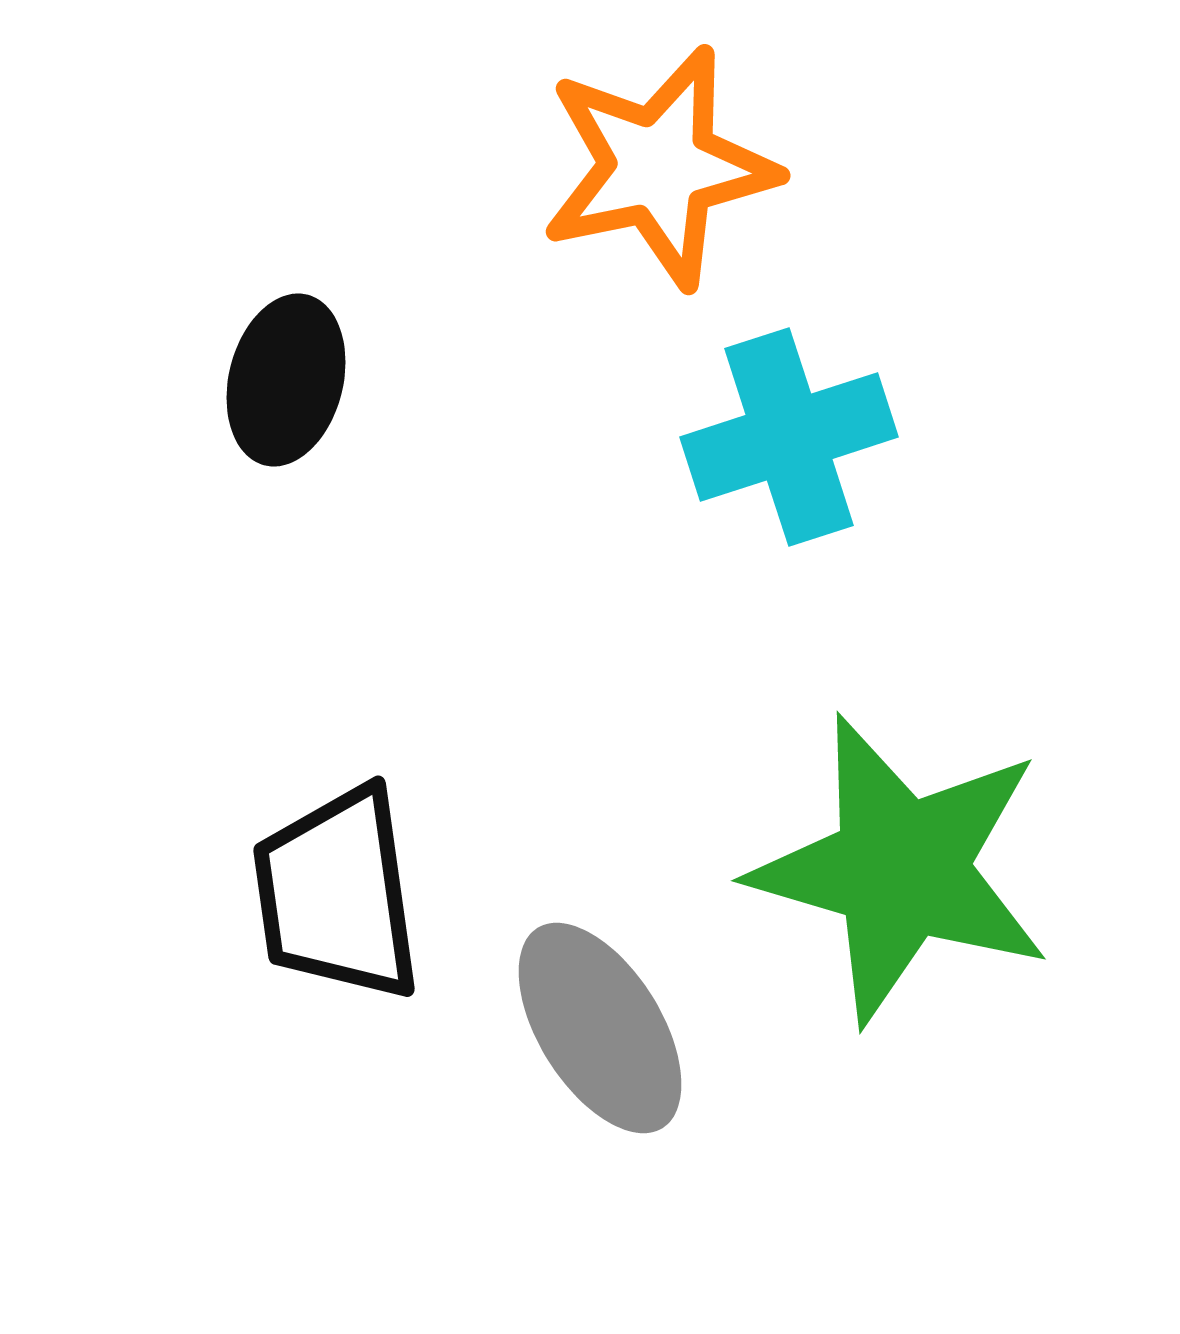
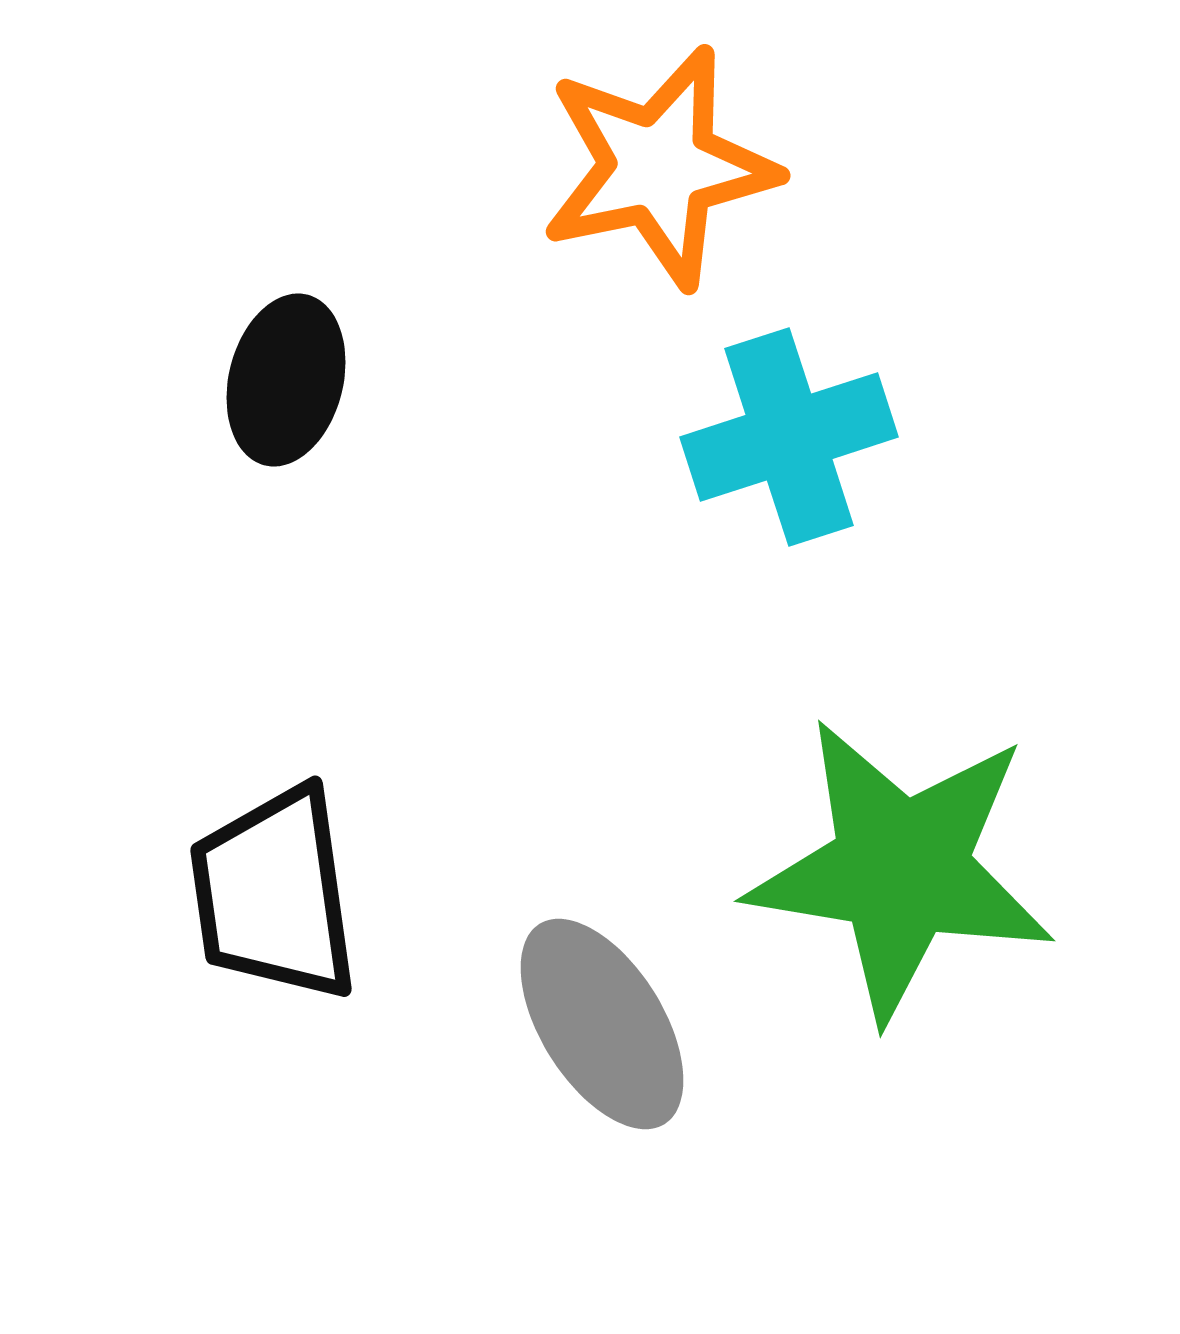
green star: rotated 7 degrees counterclockwise
black trapezoid: moved 63 px left
gray ellipse: moved 2 px right, 4 px up
